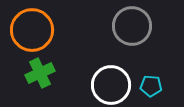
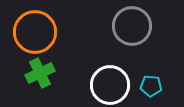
orange circle: moved 3 px right, 2 px down
white circle: moved 1 px left
